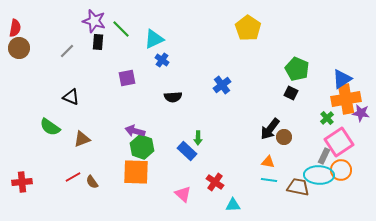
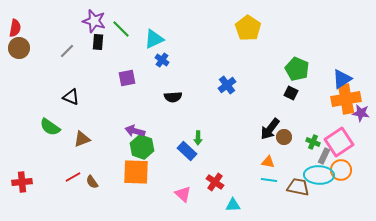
blue cross at (222, 85): moved 5 px right
green cross at (327, 118): moved 14 px left, 24 px down; rotated 24 degrees counterclockwise
